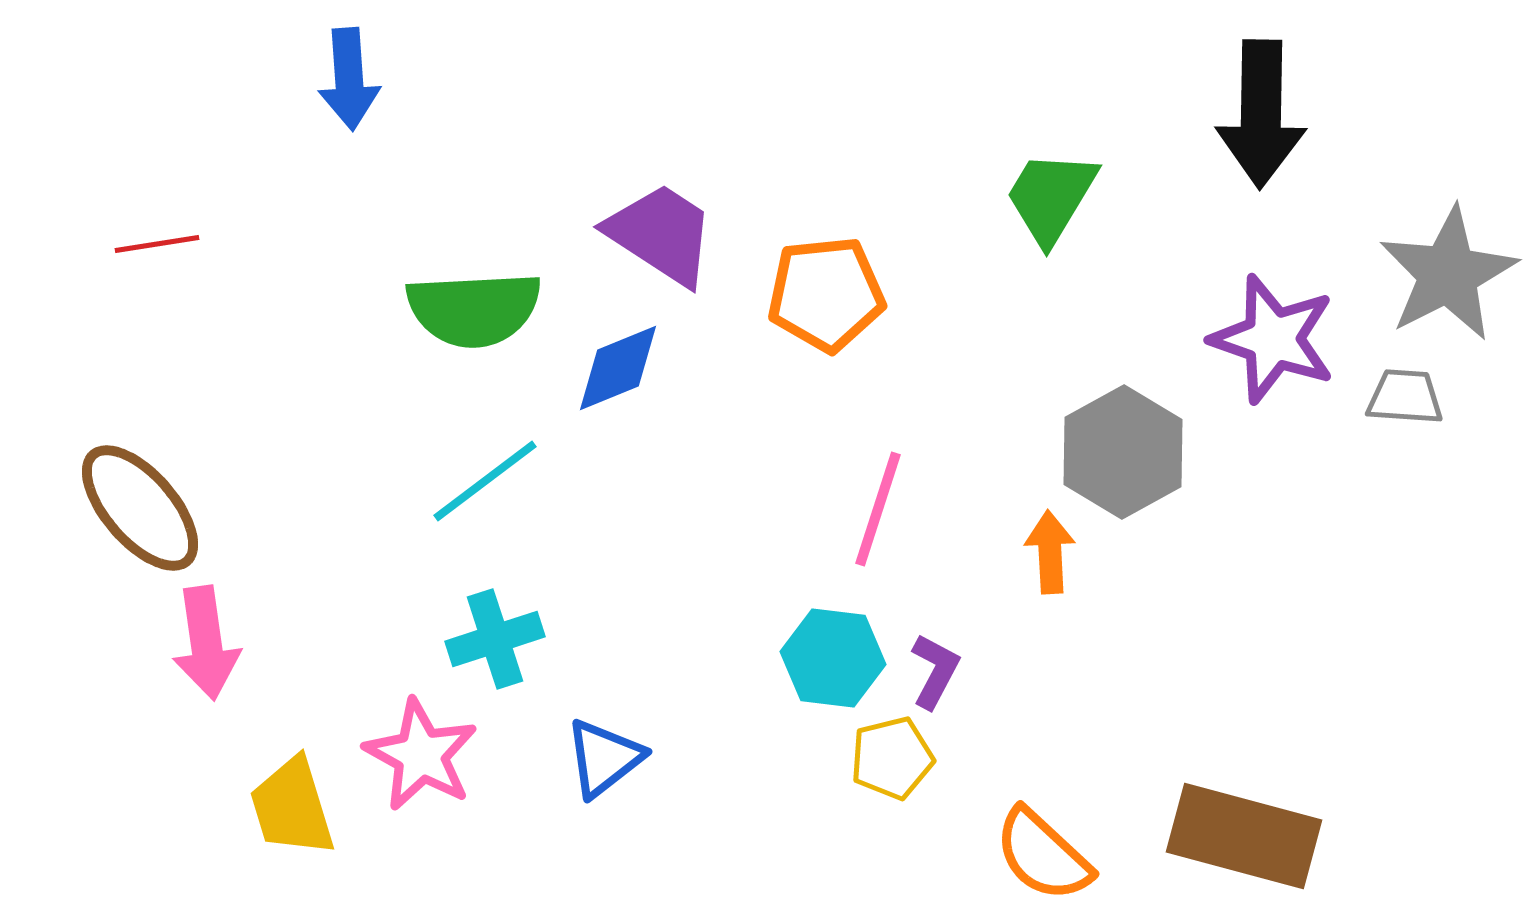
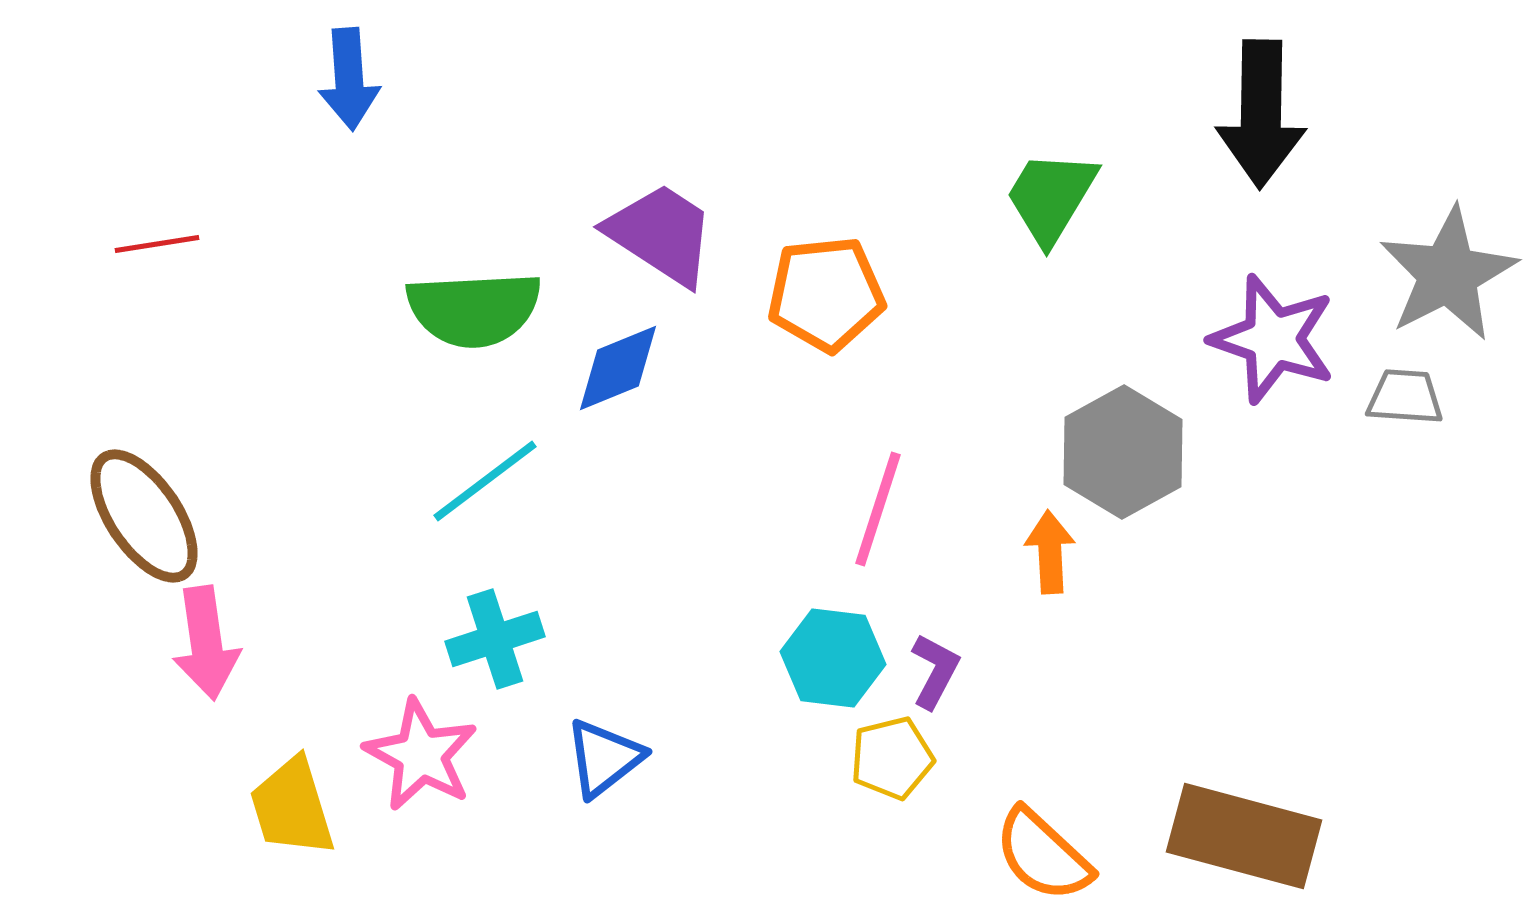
brown ellipse: moved 4 px right, 8 px down; rotated 7 degrees clockwise
